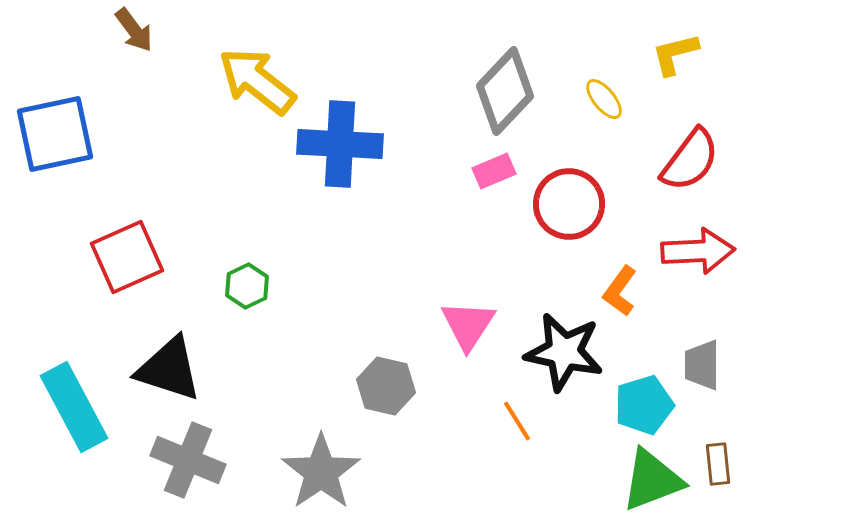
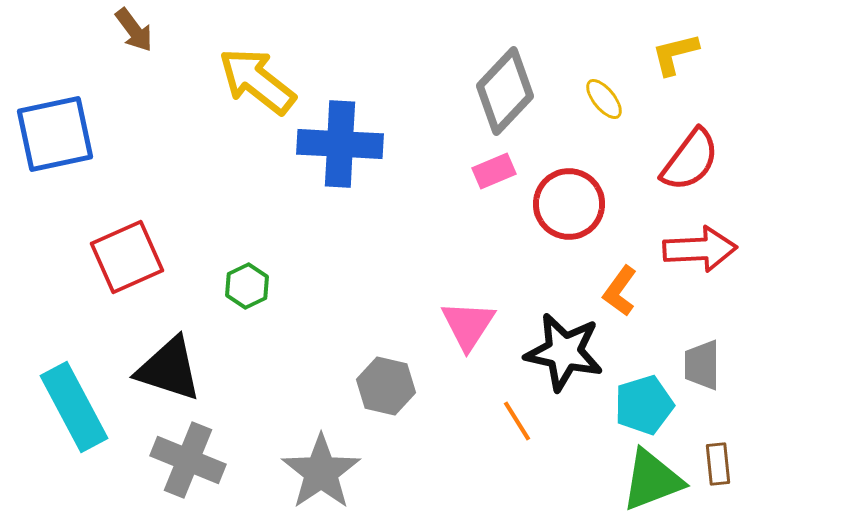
red arrow: moved 2 px right, 2 px up
